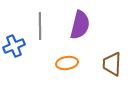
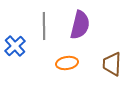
gray line: moved 4 px right
blue cross: moved 1 px right; rotated 20 degrees counterclockwise
